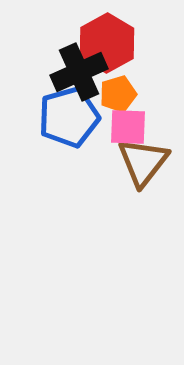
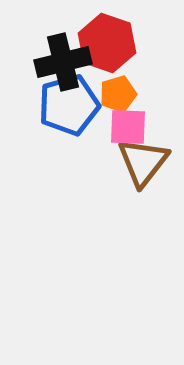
red hexagon: rotated 12 degrees counterclockwise
black cross: moved 16 px left, 10 px up; rotated 10 degrees clockwise
blue pentagon: moved 12 px up
